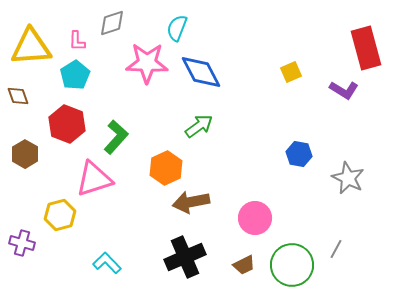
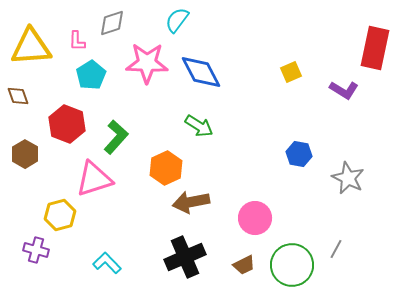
cyan semicircle: moved 8 px up; rotated 16 degrees clockwise
red rectangle: moved 9 px right; rotated 27 degrees clockwise
cyan pentagon: moved 16 px right
green arrow: rotated 68 degrees clockwise
purple cross: moved 14 px right, 7 px down
